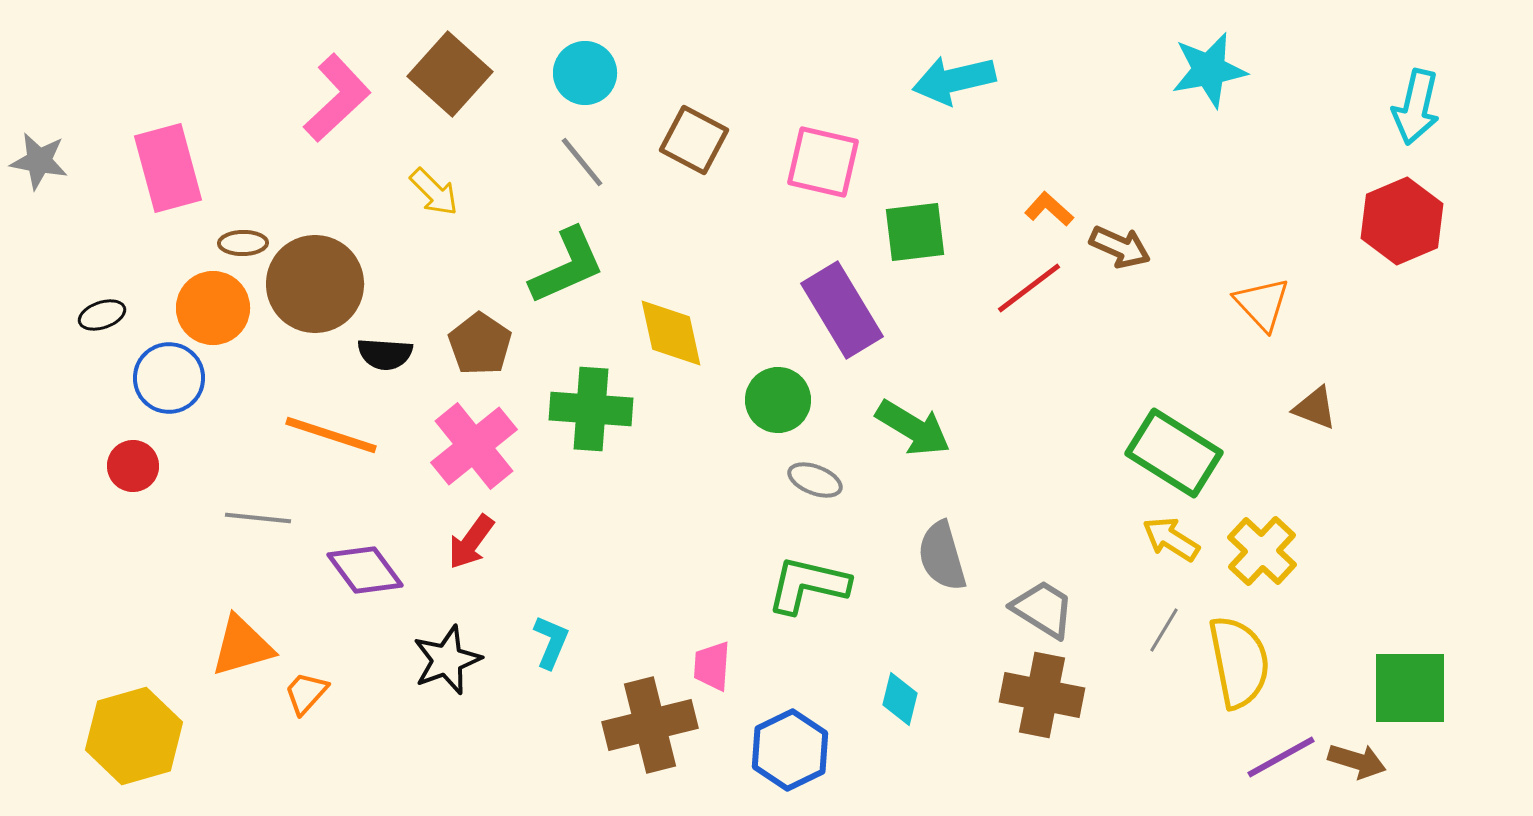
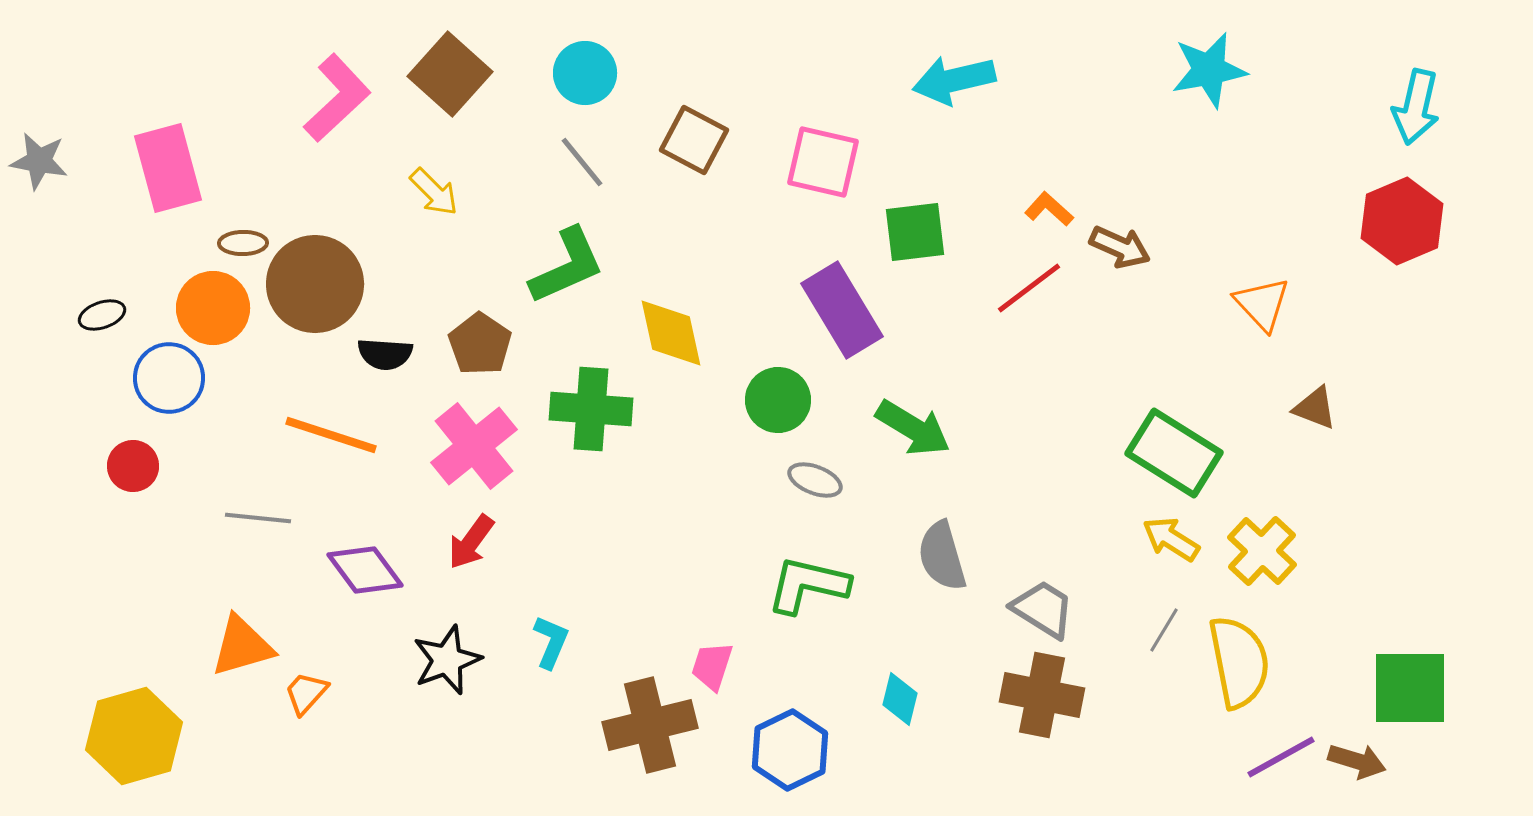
pink trapezoid at (712, 666): rotated 14 degrees clockwise
